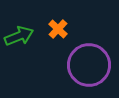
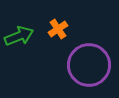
orange cross: rotated 12 degrees clockwise
